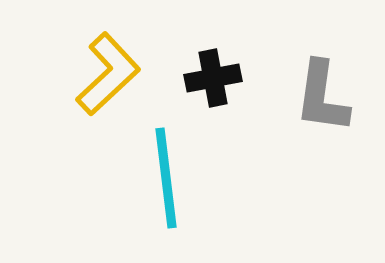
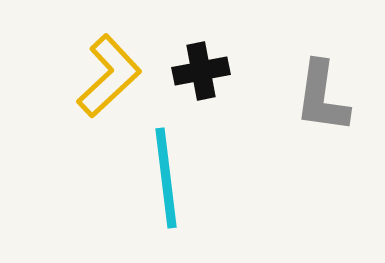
yellow L-shape: moved 1 px right, 2 px down
black cross: moved 12 px left, 7 px up
